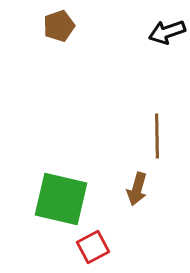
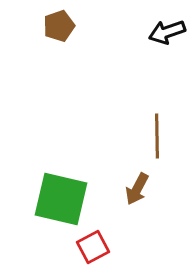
brown arrow: rotated 12 degrees clockwise
